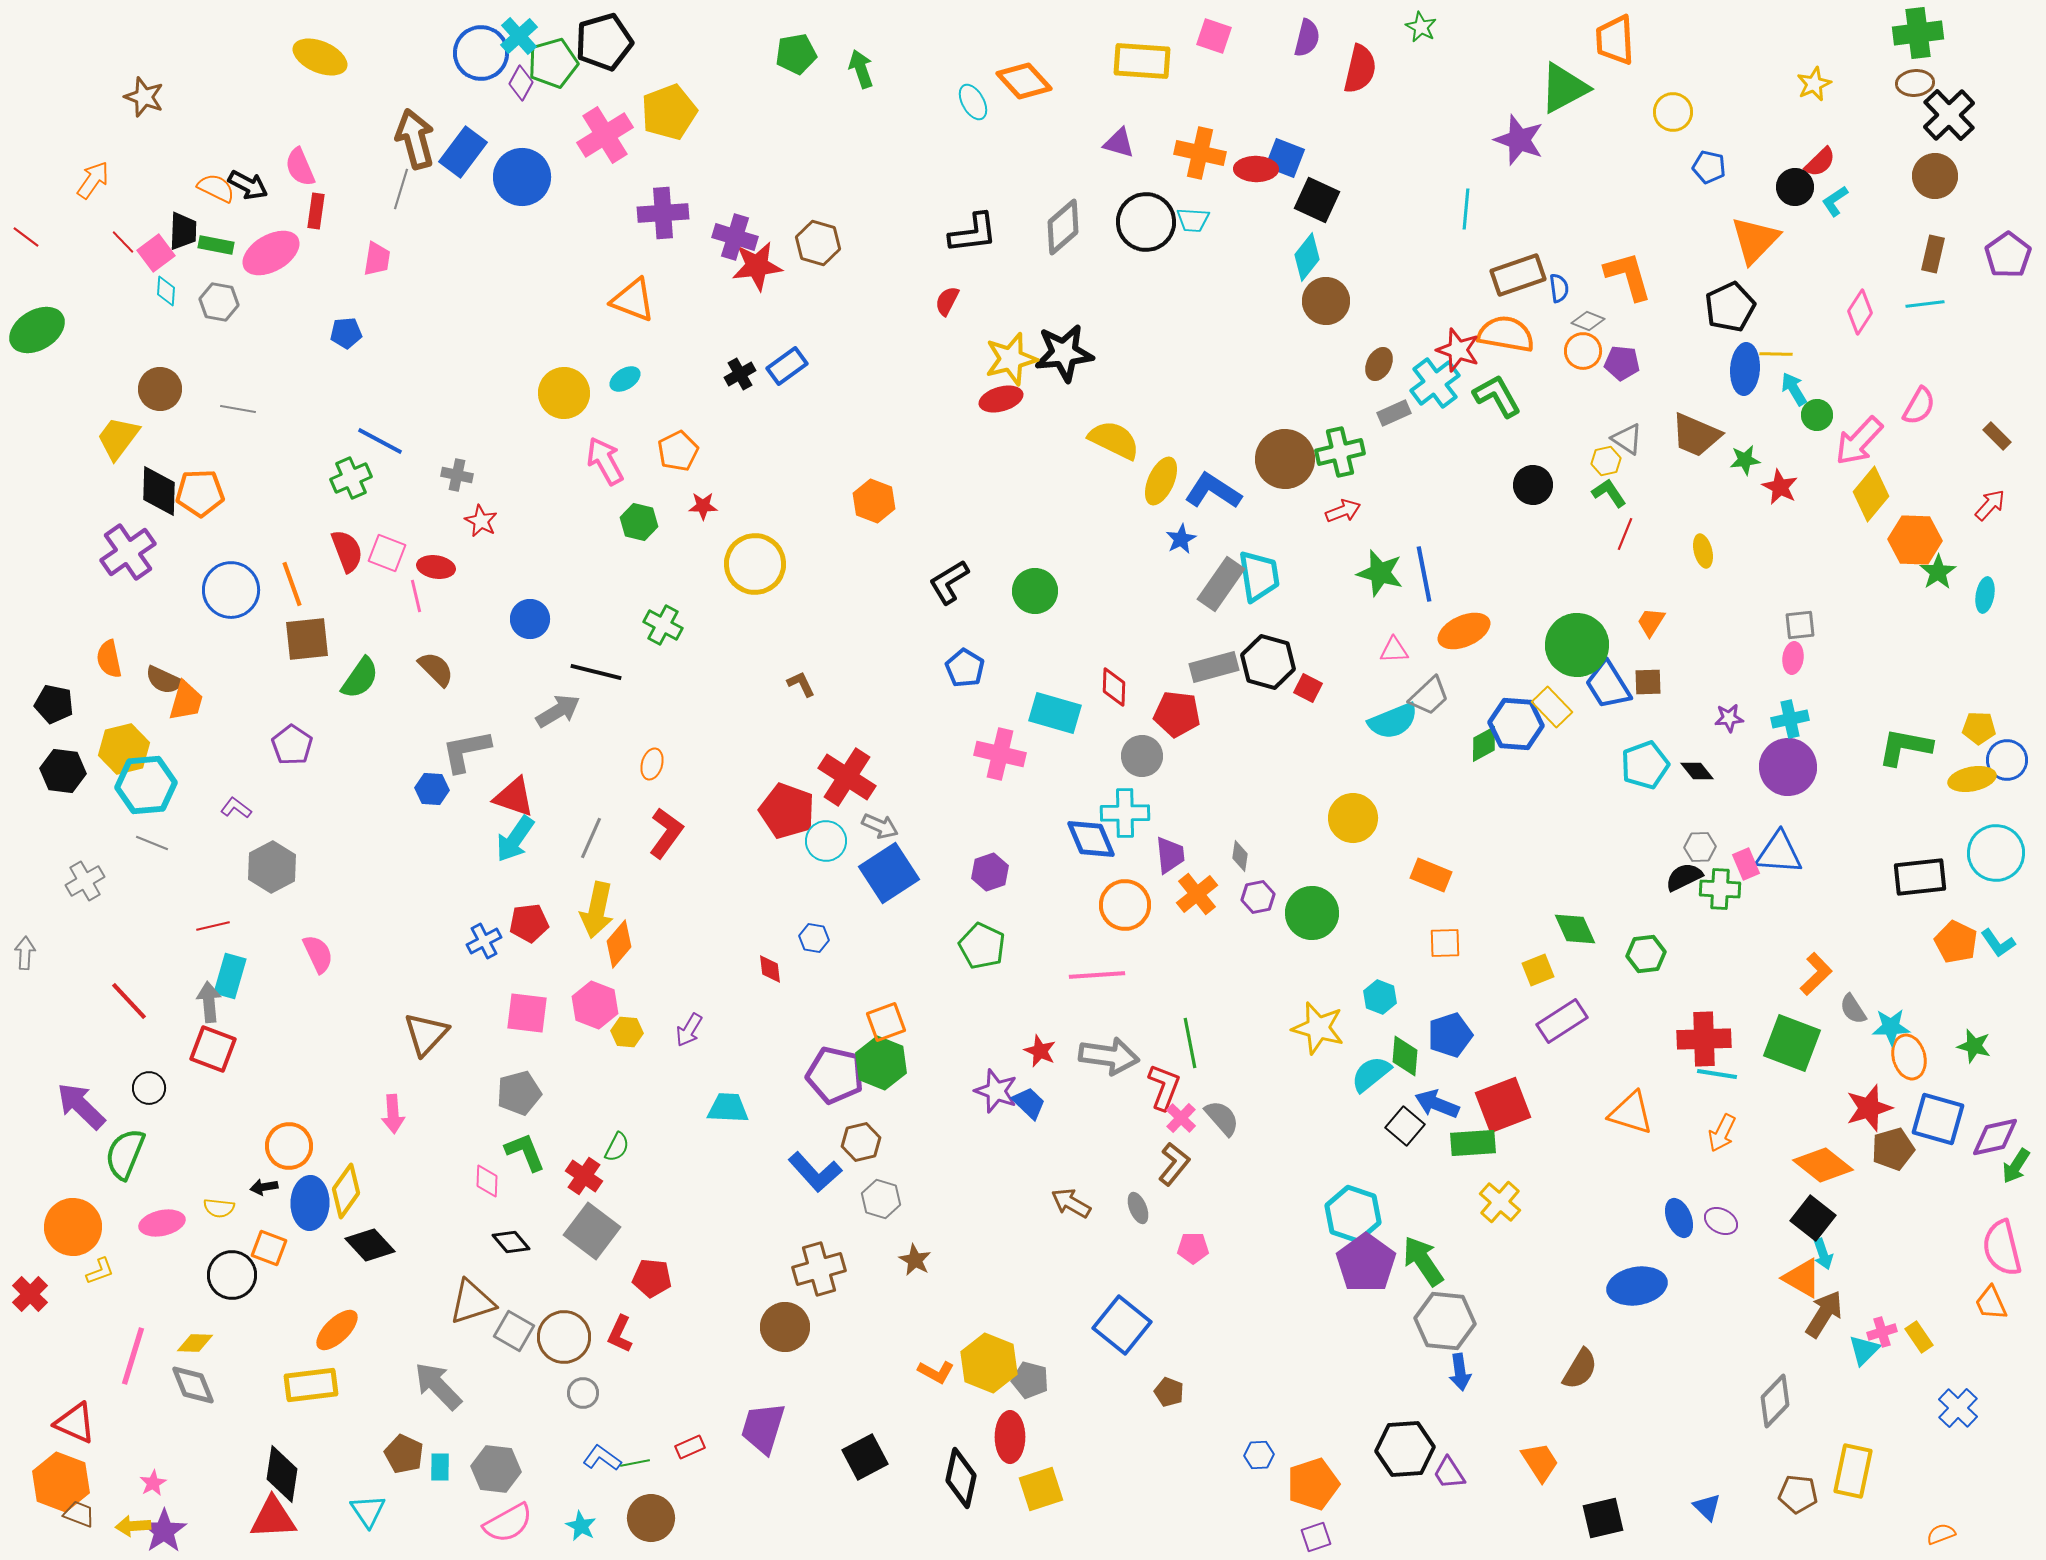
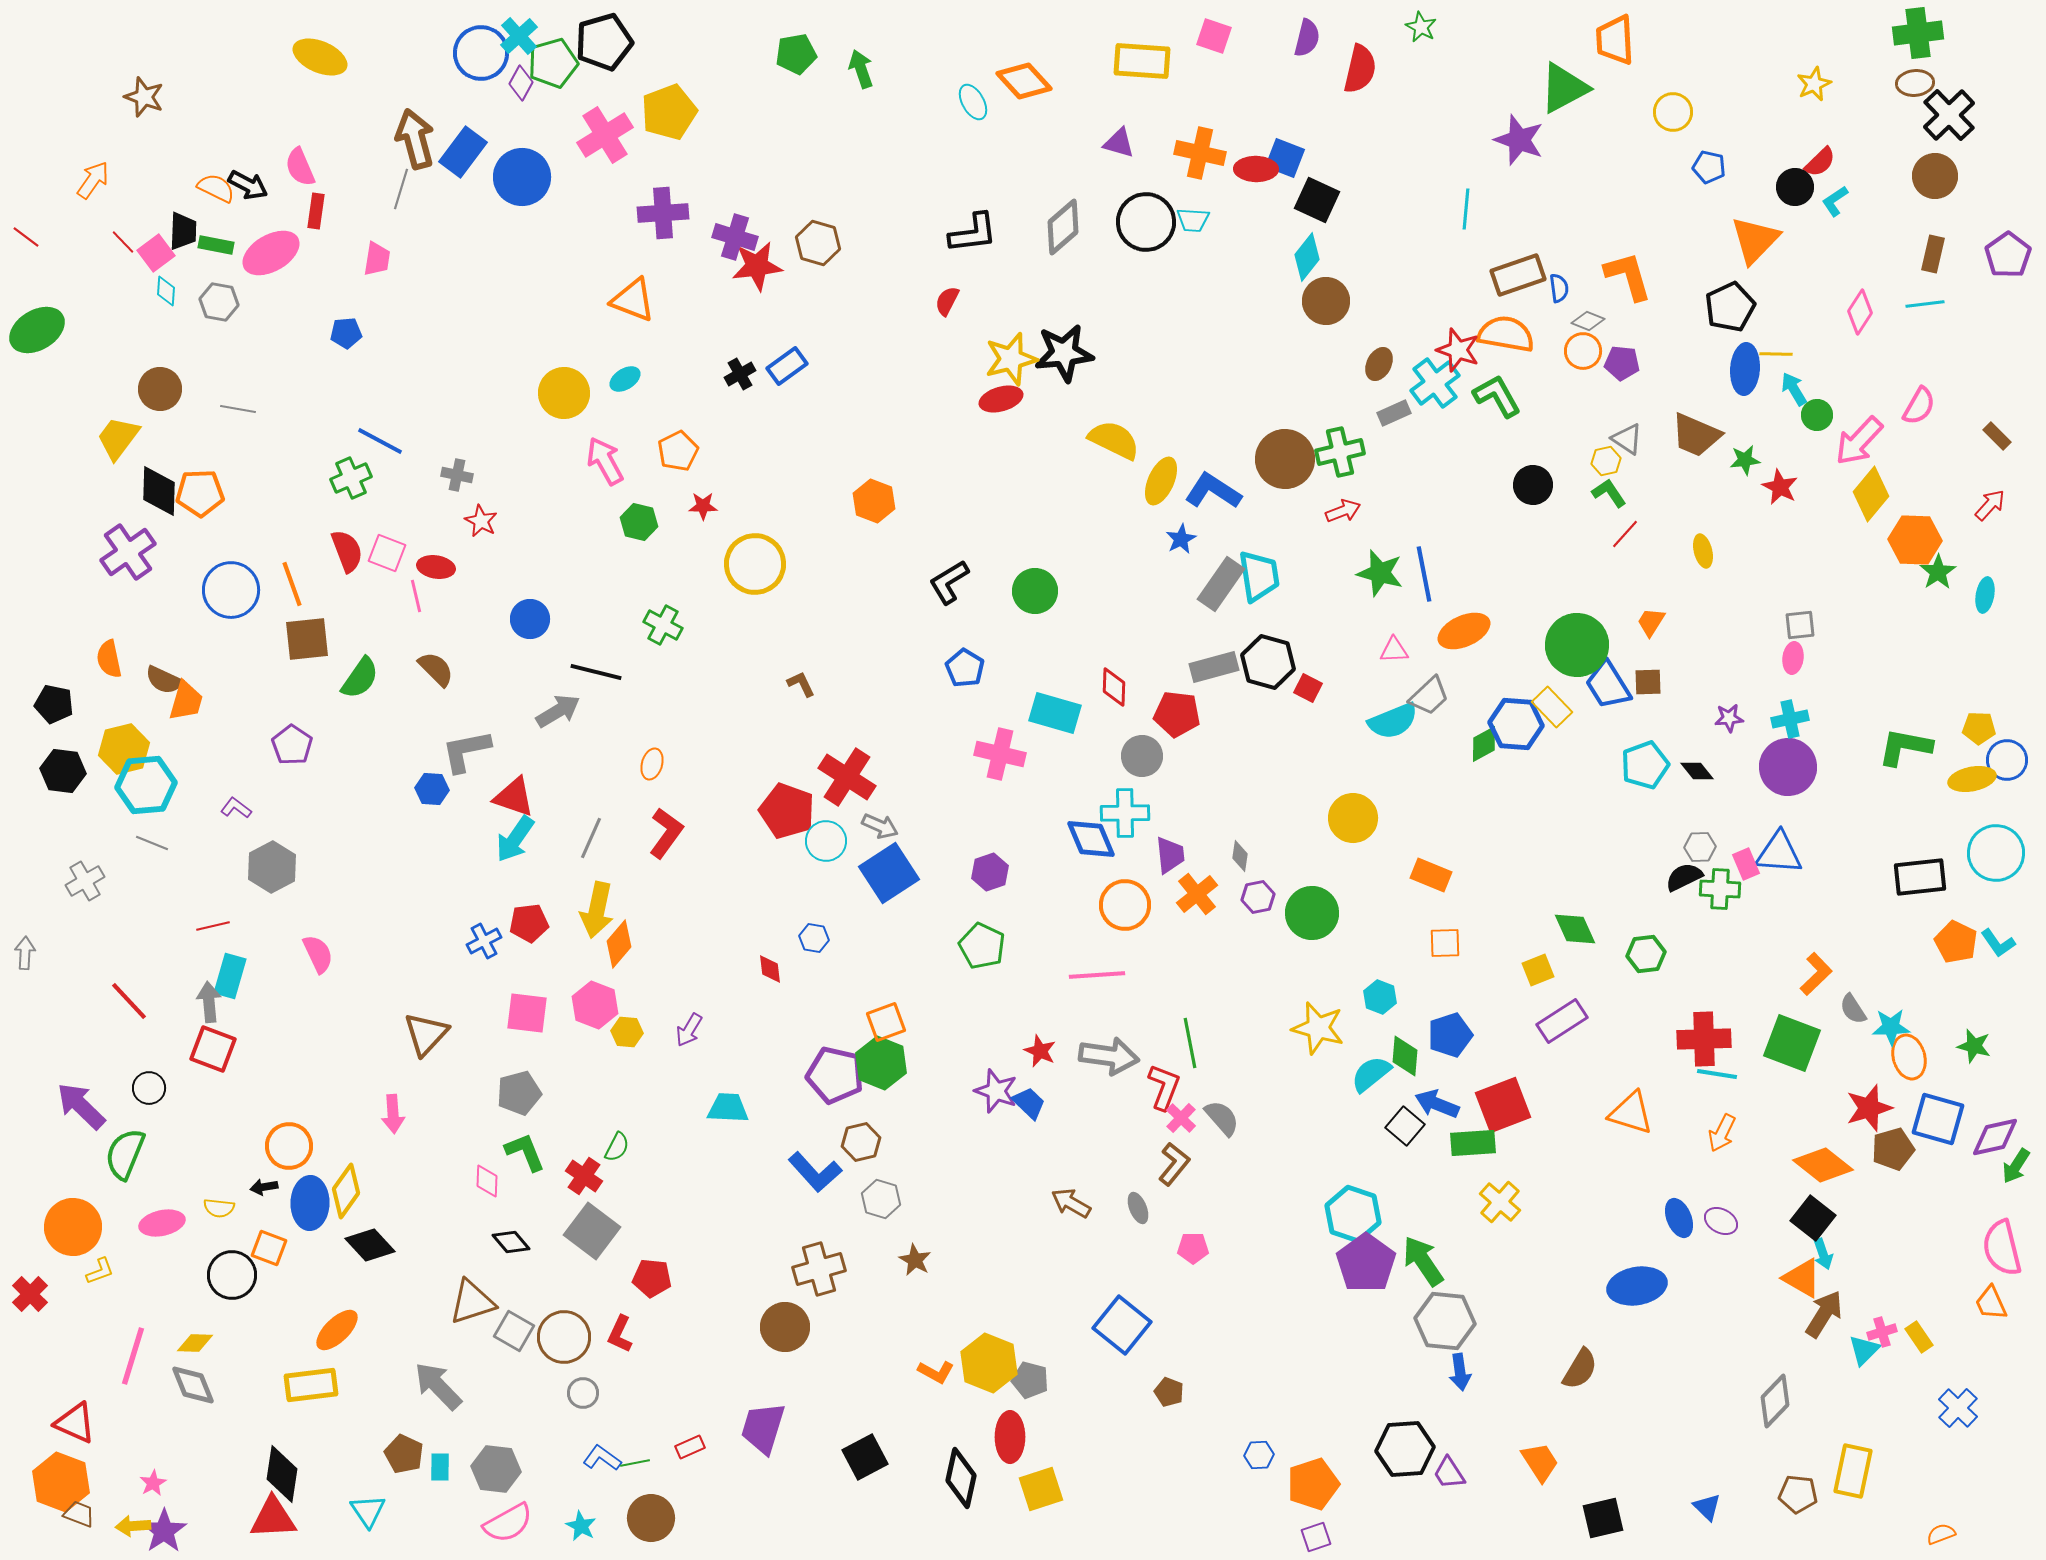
red line at (1625, 534): rotated 20 degrees clockwise
